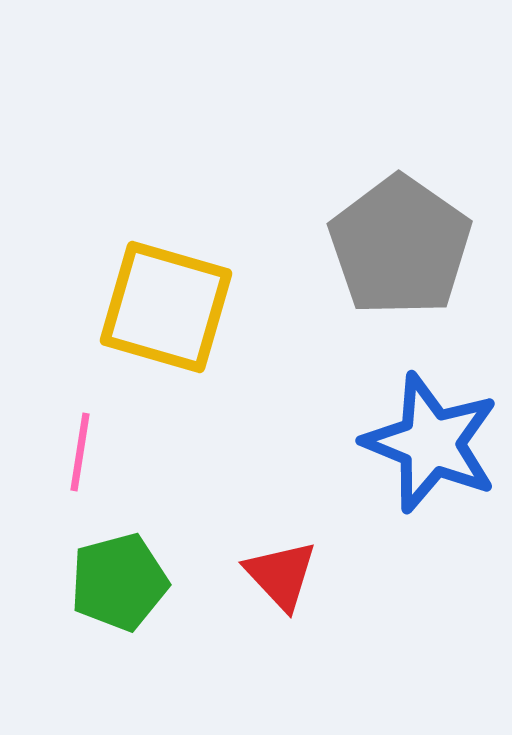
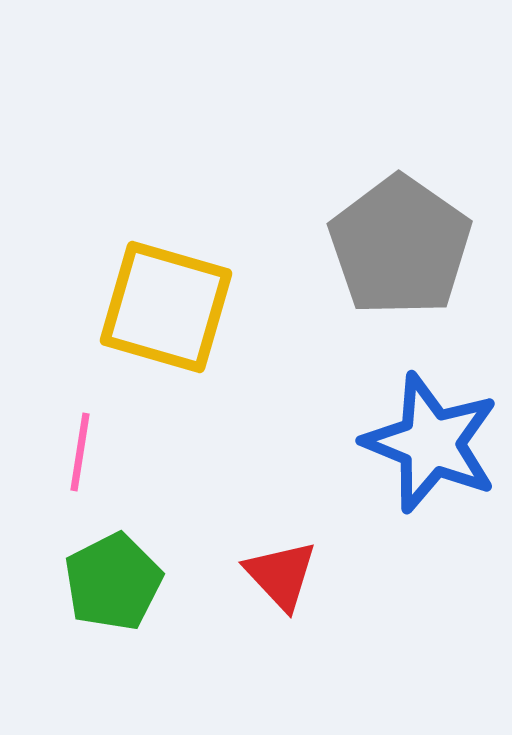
green pentagon: moved 6 px left; rotated 12 degrees counterclockwise
